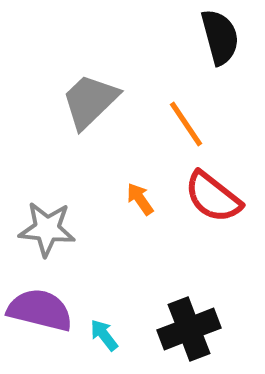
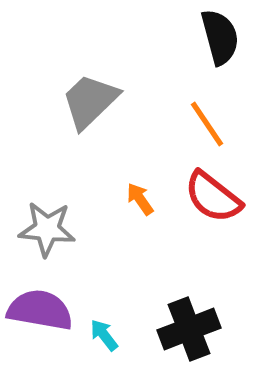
orange line: moved 21 px right
purple semicircle: rotated 4 degrees counterclockwise
